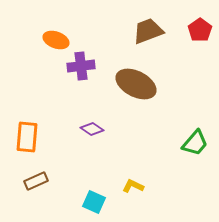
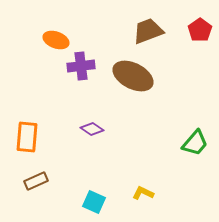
brown ellipse: moved 3 px left, 8 px up
yellow L-shape: moved 10 px right, 7 px down
